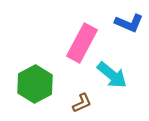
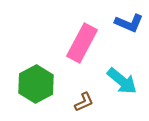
cyan arrow: moved 10 px right, 6 px down
green hexagon: moved 1 px right
brown L-shape: moved 2 px right, 1 px up
